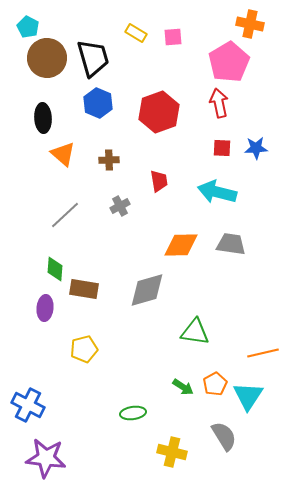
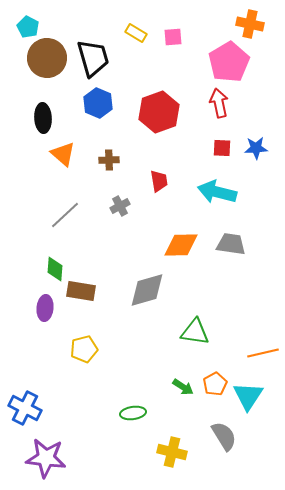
brown rectangle: moved 3 px left, 2 px down
blue cross: moved 3 px left, 3 px down
